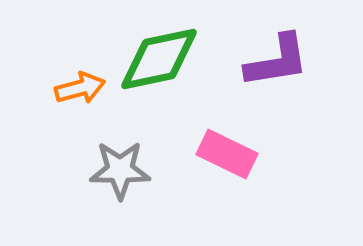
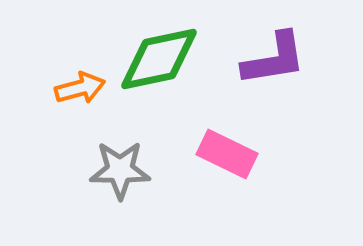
purple L-shape: moved 3 px left, 2 px up
